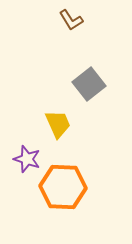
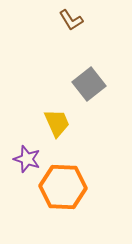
yellow trapezoid: moved 1 px left, 1 px up
